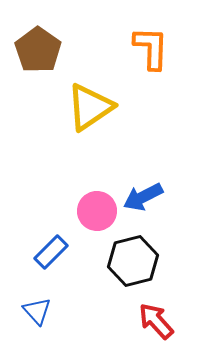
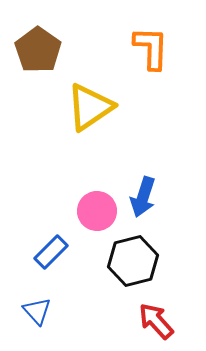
blue arrow: rotated 45 degrees counterclockwise
